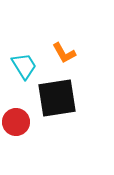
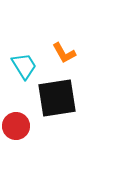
red circle: moved 4 px down
